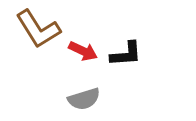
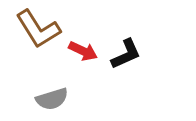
black L-shape: rotated 20 degrees counterclockwise
gray semicircle: moved 32 px left
